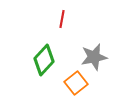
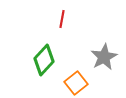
gray star: moved 10 px right; rotated 16 degrees counterclockwise
